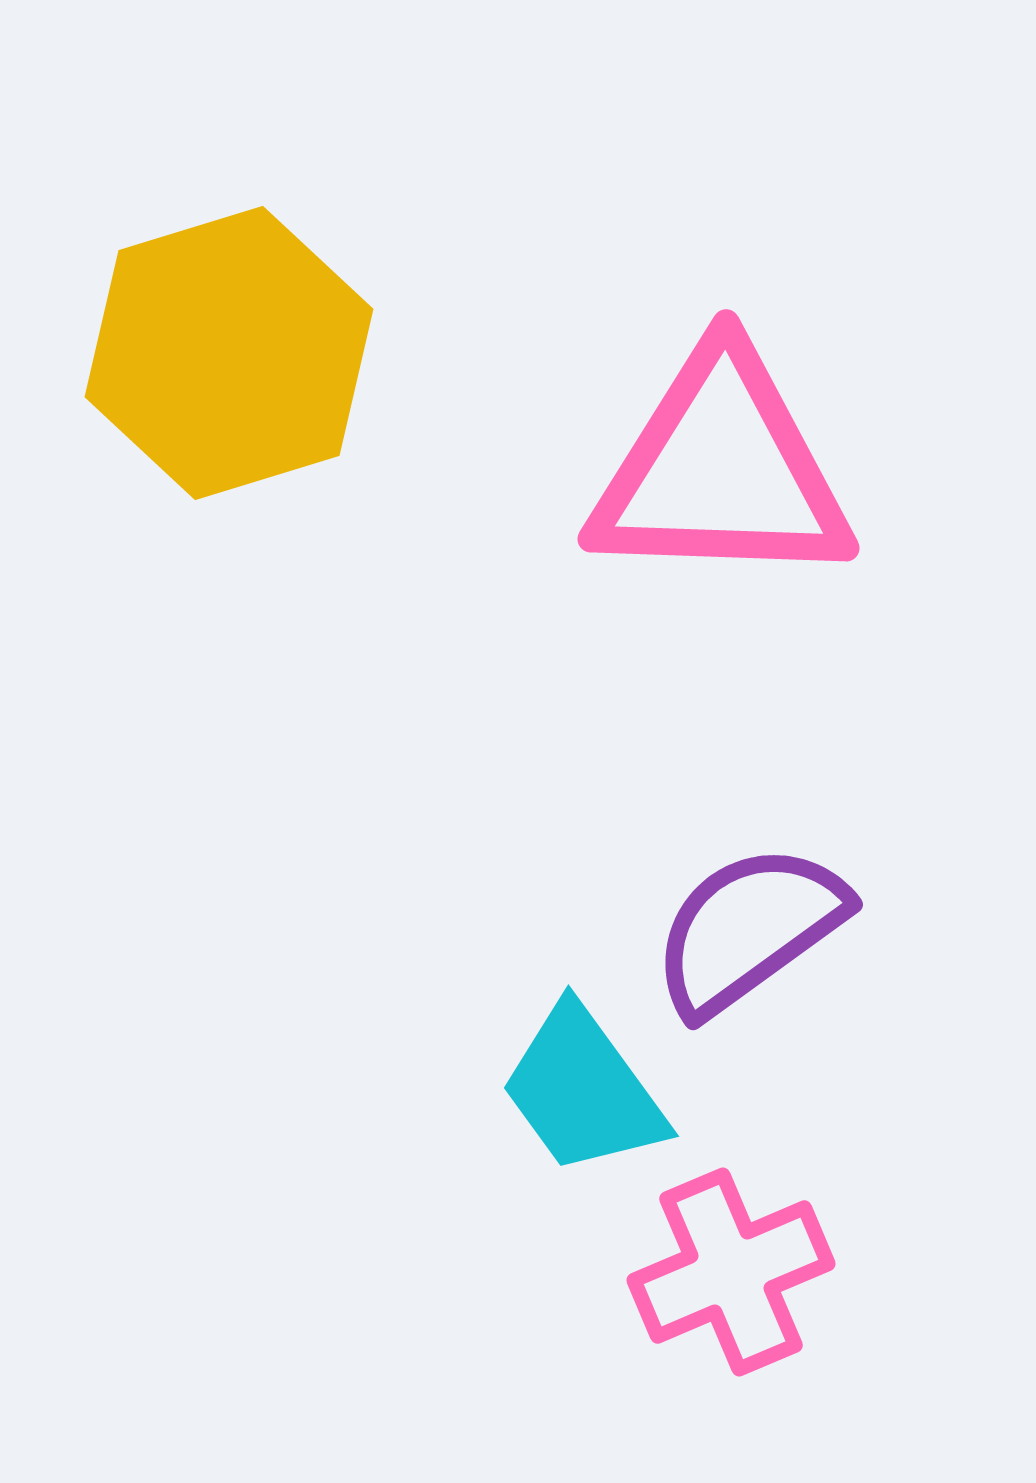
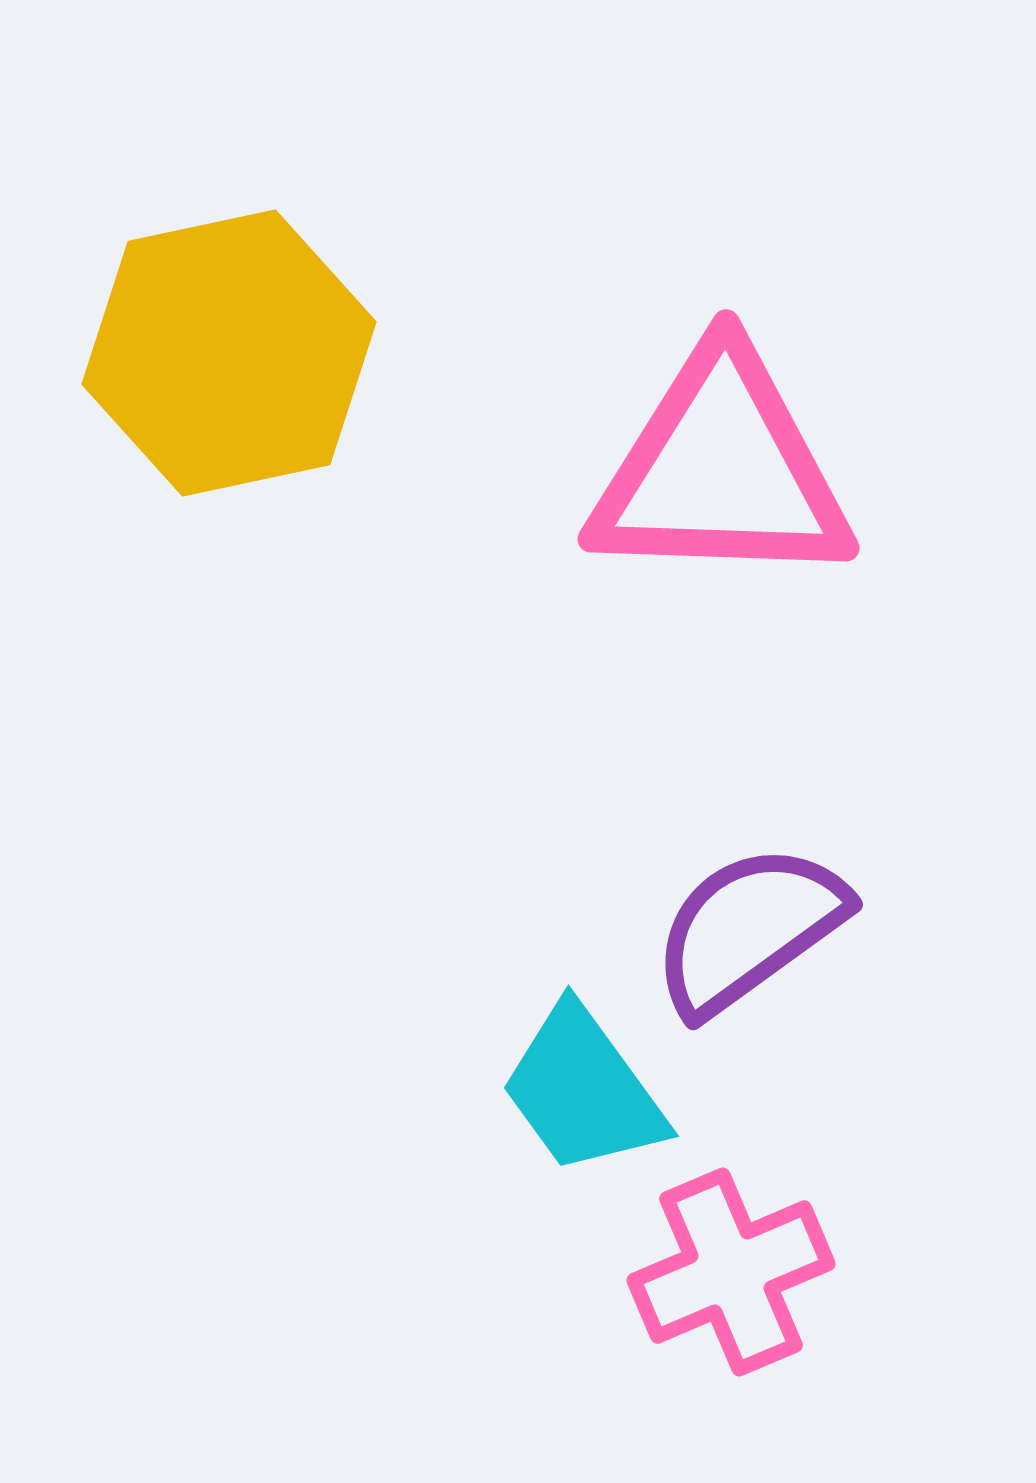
yellow hexagon: rotated 5 degrees clockwise
